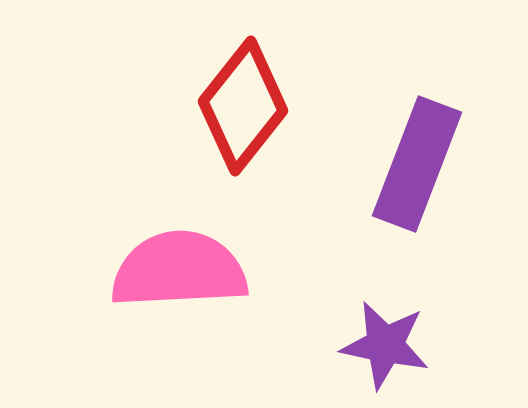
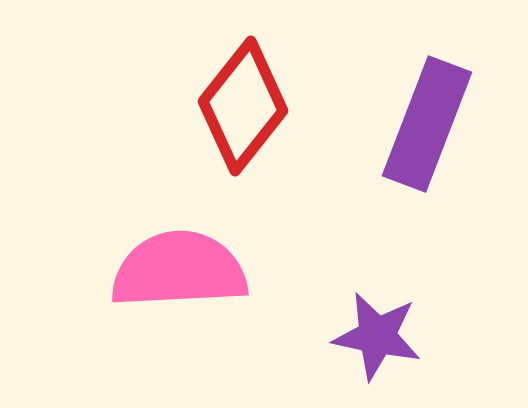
purple rectangle: moved 10 px right, 40 px up
purple star: moved 8 px left, 9 px up
